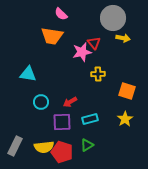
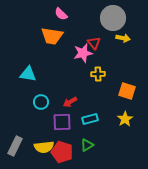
pink star: moved 1 px right, 1 px down
